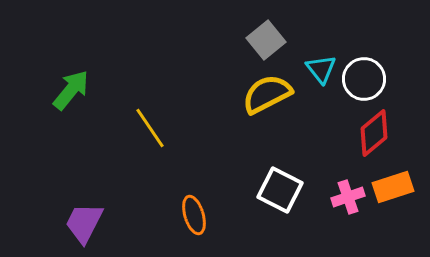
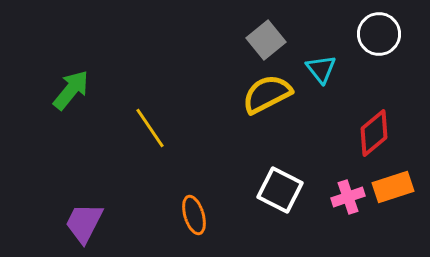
white circle: moved 15 px right, 45 px up
